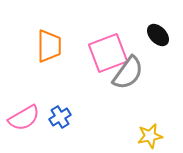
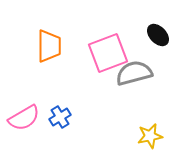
gray semicircle: moved 6 px right; rotated 141 degrees counterclockwise
